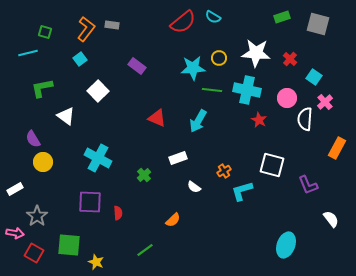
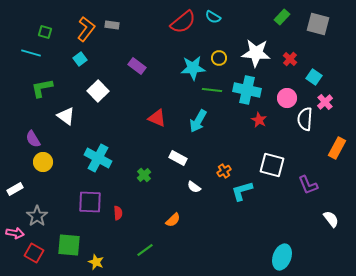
green rectangle at (282, 17): rotated 28 degrees counterclockwise
cyan line at (28, 53): moved 3 px right; rotated 30 degrees clockwise
white rectangle at (178, 158): rotated 48 degrees clockwise
cyan ellipse at (286, 245): moved 4 px left, 12 px down
